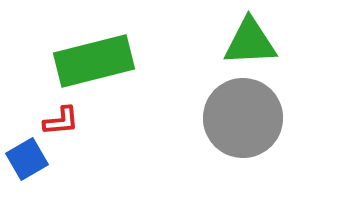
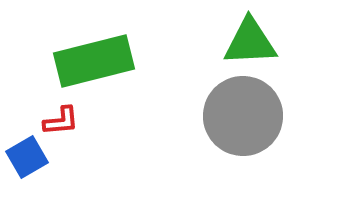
gray circle: moved 2 px up
blue square: moved 2 px up
